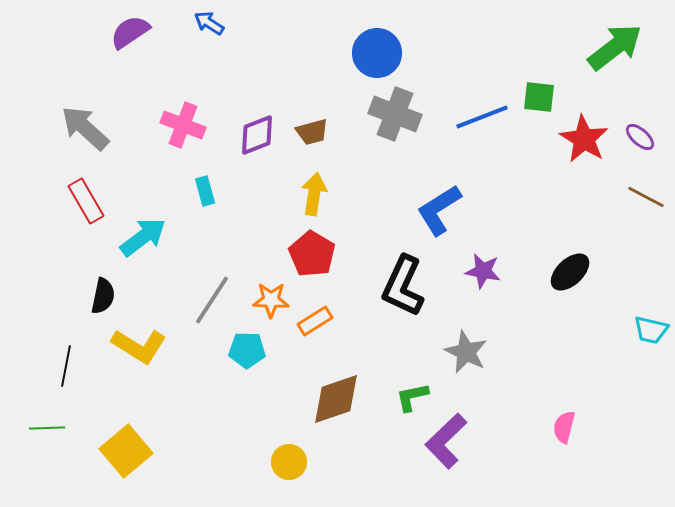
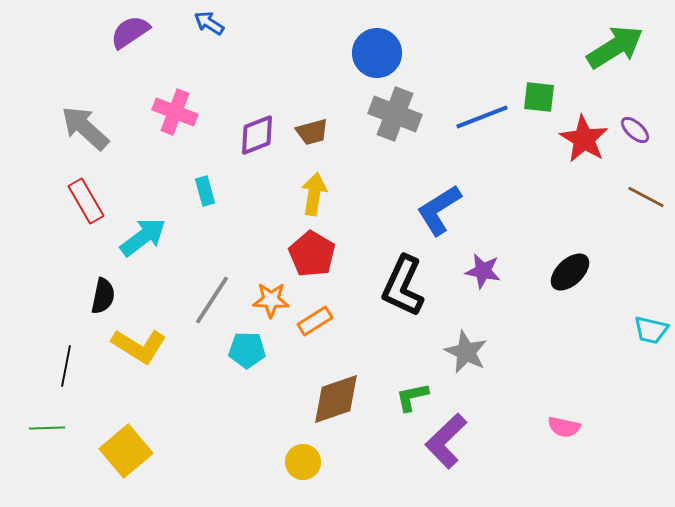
green arrow: rotated 6 degrees clockwise
pink cross: moved 8 px left, 13 px up
purple ellipse: moved 5 px left, 7 px up
pink semicircle: rotated 92 degrees counterclockwise
yellow circle: moved 14 px right
